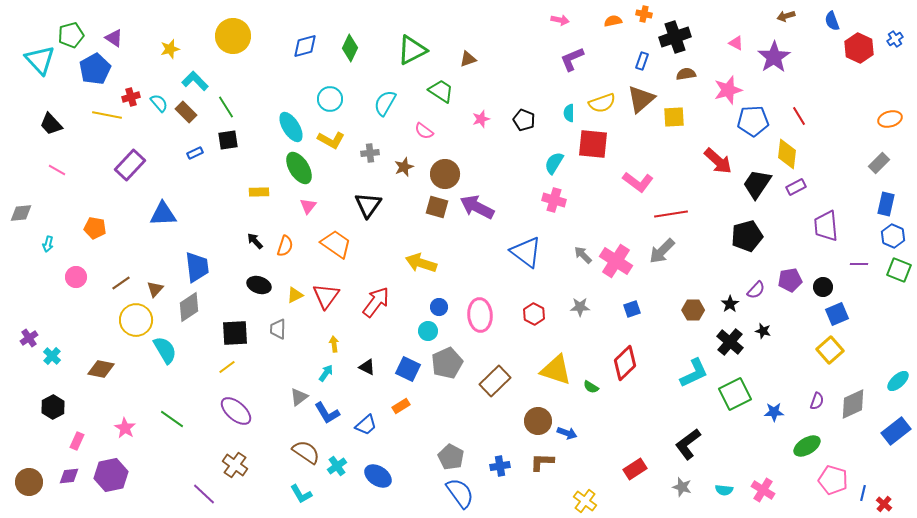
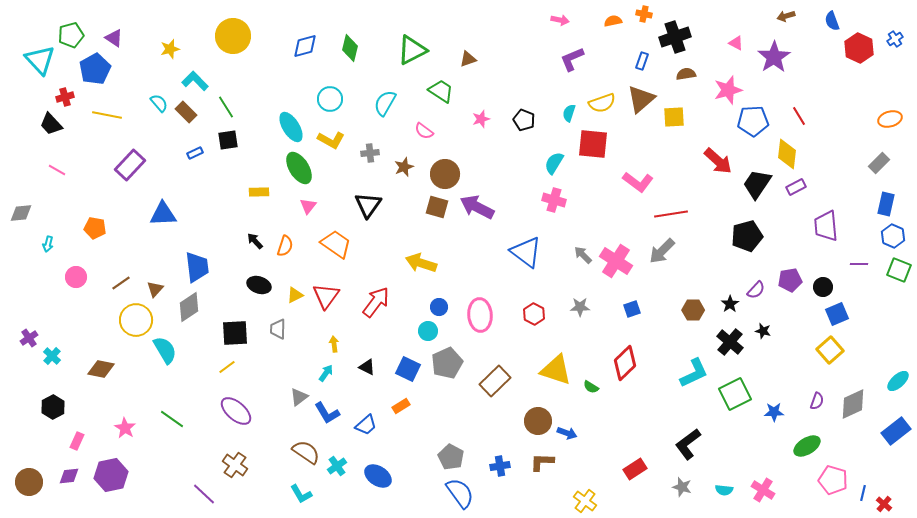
green diamond at (350, 48): rotated 12 degrees counterclockwise
red cross at (131, 97): moved 66 px left
cyan semicircle at (569, 113): rotated 18 degrees clockwise
